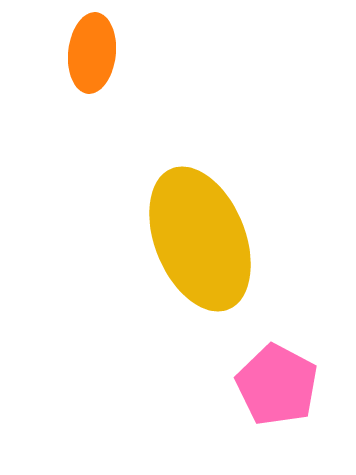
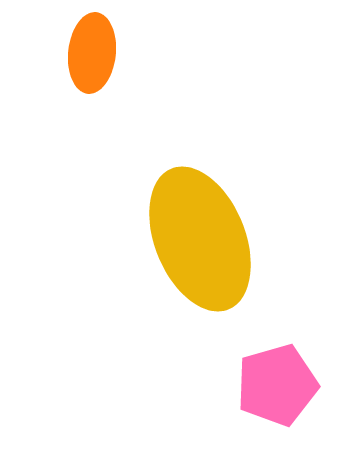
pink pentagon: rotated 28 degrees clockwise
